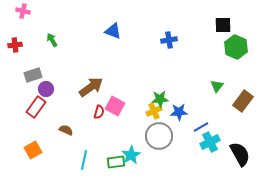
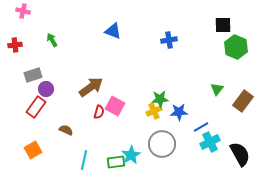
green triangle: moved 3 px down
gray circle: moved 3 px right, 8 px down
